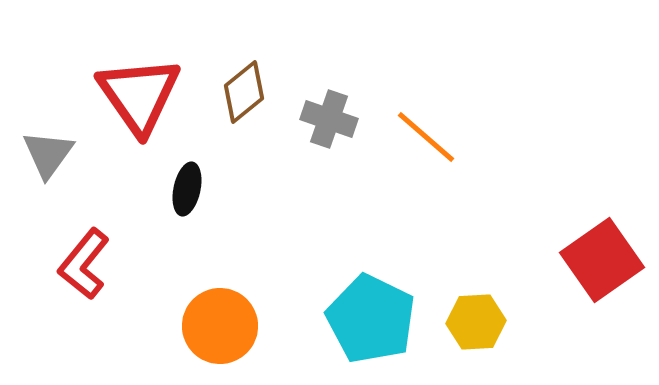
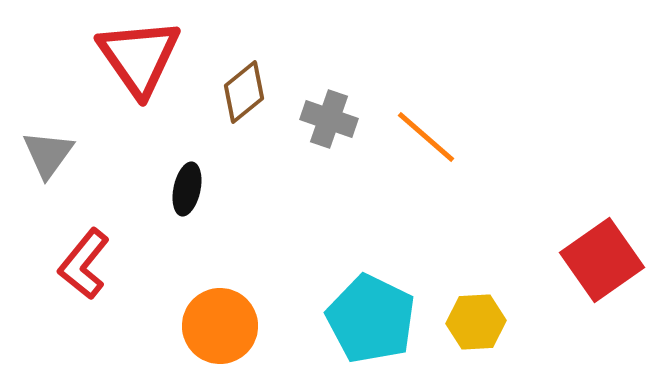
red triangle: moved 38 px up
